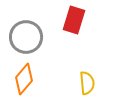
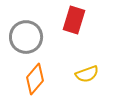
orange diamond: moved 11 px right
yellow semicircle: moved 9 px up; rotated 75 degrees clockwise
